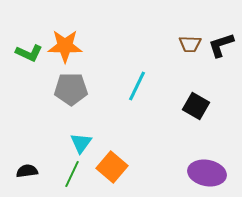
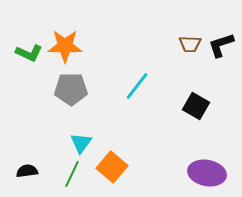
cyan line: rotated 12 degrees clockwise
